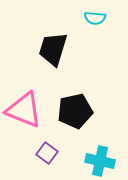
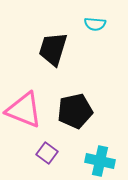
cyan semicircle: moved 6 px down
